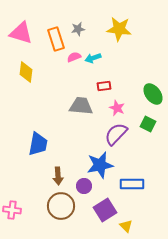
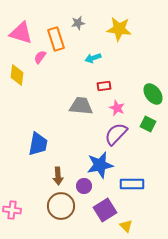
gray star: moved 6 px up
pink semicircle: moved 34 px left; rotated 32 degrees counterclockwise
yellow diamond: moved 9 px left, 3 px down
